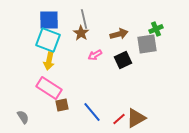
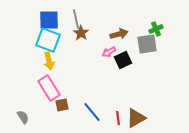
gray line: moved 8 px left
pink arrow: moved 14 px right, 3 px up
yellow arrow: rotated 24 degrees counterclockwise
pink rectangle: rotated 25 degrees clockwise
red line: moved 1 px left, 1 px up; rotated 56 degrees counterclockwise
